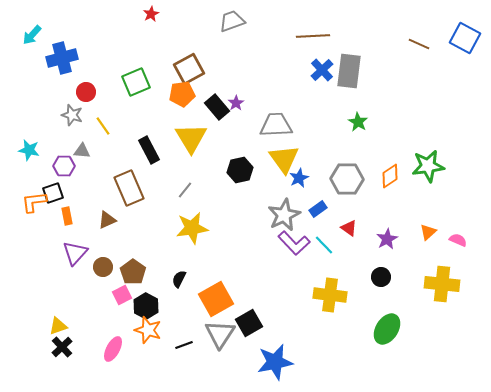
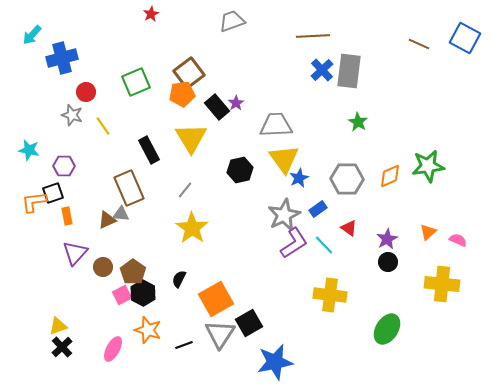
brown square at (189, 69): moved 4 px down; rotated 8 degrees counterclockwise
gray triangle at (82, 151): moved 39 px right, 63 px down
orange diamond at (390, 176): rotated 10 degrees clockwise
yellow star at (192, 228): rotated 28 degrees counterclockwise
purple L-shape at (294, 243): rotated 80 degrees counterclockwise
black circle at (381, 277): moved 7 px right, 15 px up
black hexagon at (146, 306): moved 3 px left, 13 px up
